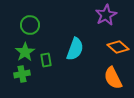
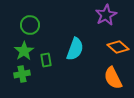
green star: moved 1 px left, 1 px up
